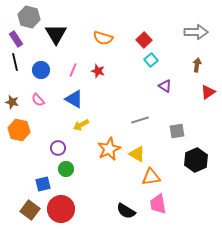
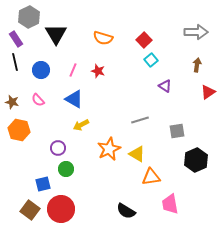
gray hexagon: rotated 20 degrees clockwise
pink trapezoid: moved 12 px right
